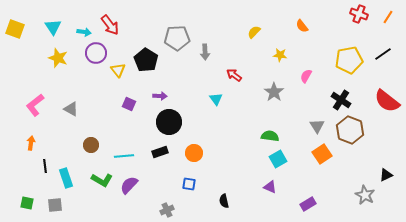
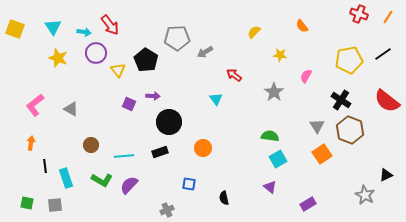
gray arrow at (205, 52): rotated 63 degrees clockwise
purple arrow at (160, 96): moved 7 px left
orange circle at (194, 153): moved 9 px right, 5 px up
purple triangle at (270, 187): rotated 16 degrees clockwise
black semicircle at (224, 201): moved 3 px up
